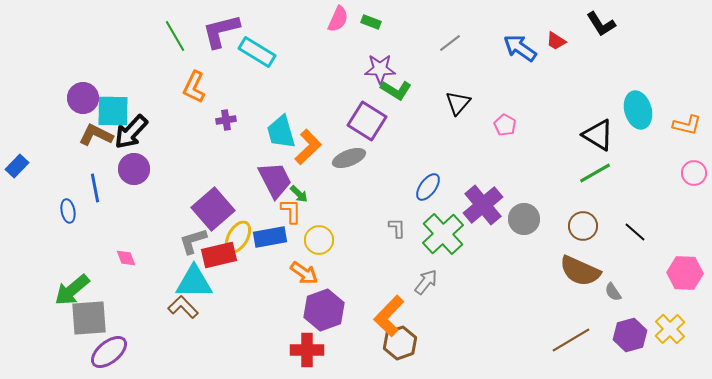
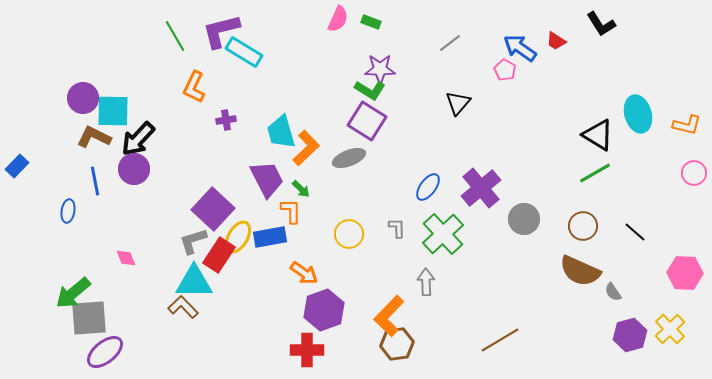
cyan rectangle at (257, 52): moved 13 px left
green L-shape at (396, 90): moved 26 px left
cyan ellipse at (638, 110): moved 4 px down
pink pentagon at (505, 125): moved 55 px up
black arrow at (131, 132): moved 7 px right, 7 px down
brown L-shape at (96, 135): moved 2 px left, 2 px down
orange L-shape at (308, 147): moved 2 px left, 1 px down
purple trapezoid at (275, 180): moved 8 px left, 1 px up
blue line at (95, 188): moved 7 px up
green arrow at (299, 194): moved 2 px right, 5 px up
purple cross at (483, 205): moved 2 px left, 17 px up
purple square at (213, 209): rotated 6 degrees counterclockwise
blue ellipse at (68, 211): rotated 20 degrees clockwise
yellow circle at (319, 240): moved 30 px right, 6 px up
red rectangle at (219, 255): rotated 44 degrees counterclockwise
gray arrow at (426, 282): rotated 40 degrees counterclockwise
green arrow at (72, 290): moved 1 px right, 3 px down
brown line at (571, 340): moved 71 px left
brown hexagon at (400, 343): moved 3 px left, 1 px down; rotated 12 degrees clockwise
purple ellipse at (109, 352): moved 4 px left
